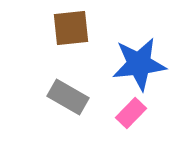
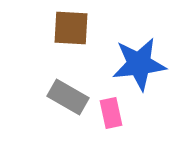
brown square: rotated 9 degrees clockwise
pink rectangle: moved 20 px left; rotated 56 degrees counterclockwise
